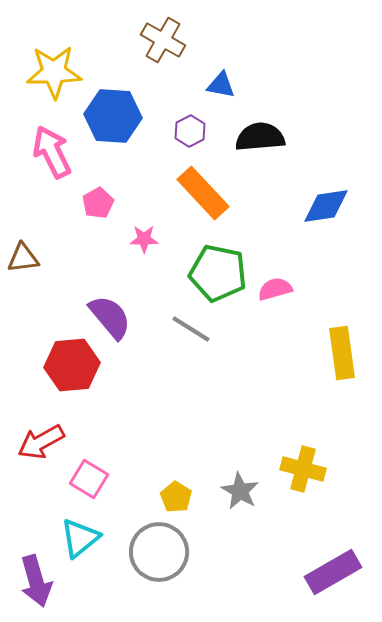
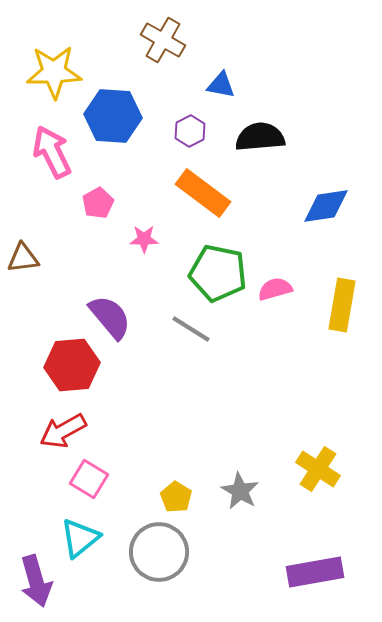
orange rectangle: rotated 10 degrees counterclockwise
yellow rectangle: moved 48 px up; rotated 18 degrees clockwise
red arrow: moved 22 px right, 11 px up
yellow cross: moved 15 px right; rotated 18 degrees clockwise
purple rectangle: moved 18 px left; rotated 20 degrees clockwise
